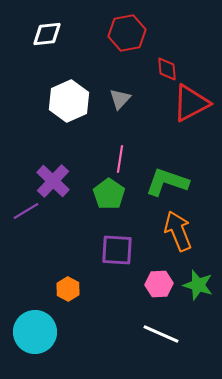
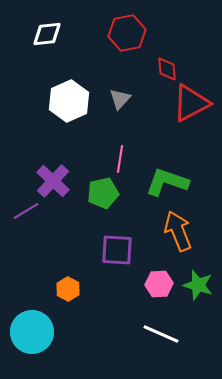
green pentagon: moved 6 px left, 1 px up; rotated 24 degrees clockwise
cyan circle: moved 3 px left
